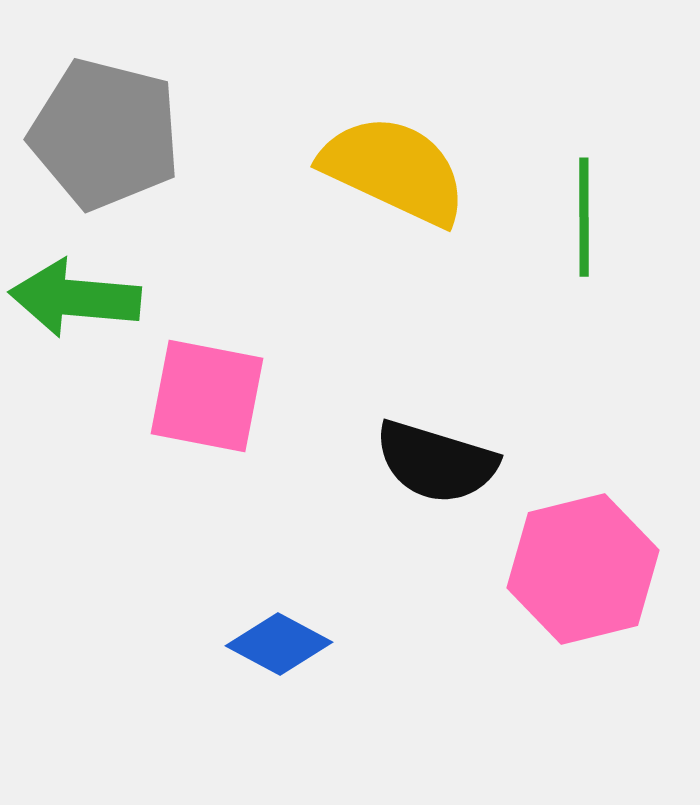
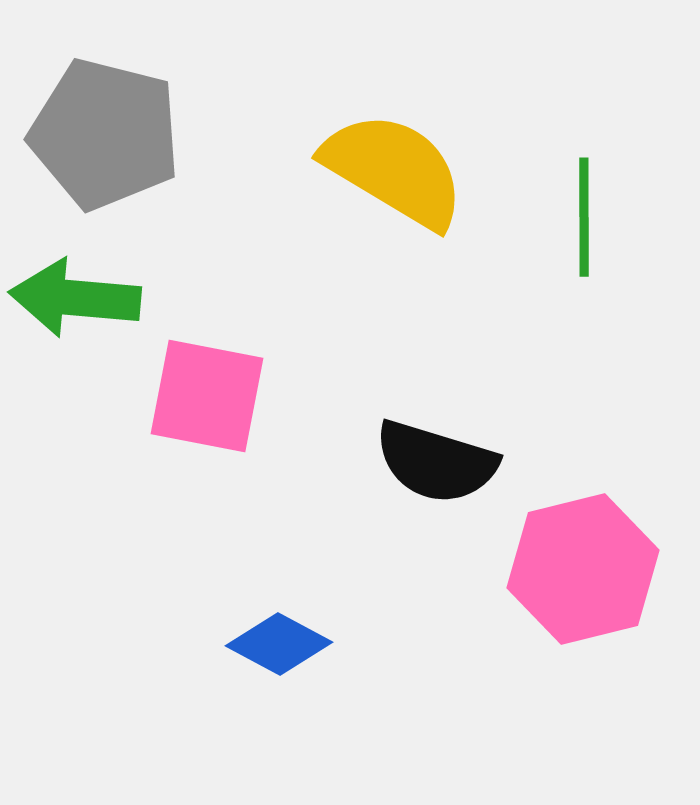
yellow semicircle: rotated 6 degrees clockwise
